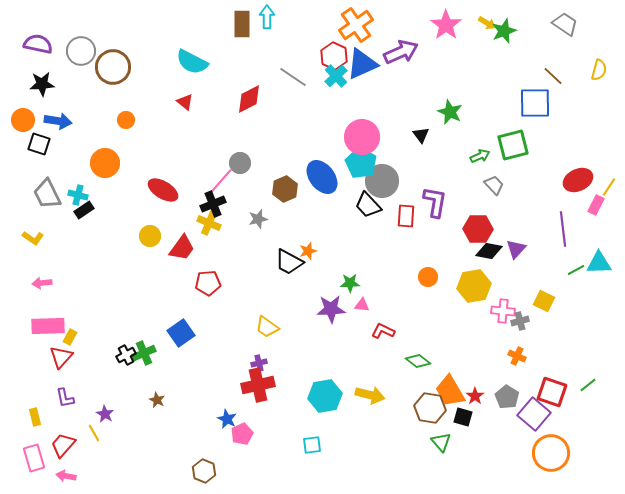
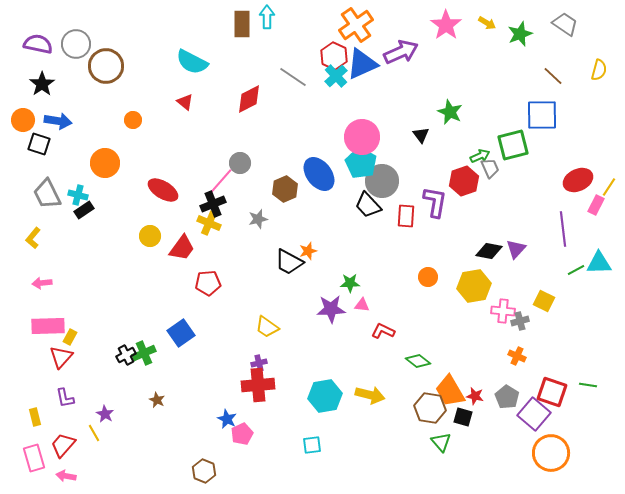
green star at (504, 31): moved 16 px right, 3 px down
gray circle at (81, 51): moved 5 px left, 7 px up
brown circle at (113, 67): moved 7 px left, 1 px up
black star at (42, 84): rotated 30 degrees counterclockwise
blue square at (535, 103): moved 7 px right, 12 px down
orange circle at (126, 120): moved 7 px right
blue ellipse at (322, 177): moved 3 px left, 3 px up
gray trapezoid at (494, 185): moved 4 px left, 17 px up; rotated 20 degrees clockwise
red hexagon at (478, 229): moved 14 px left, 48 px up; rotated 20 degrees counterclockwise
yellow L-shape at (33, 238): rotated 95 degrees clockwise
red cross at (258, 385): rotated 8 degrees clockwise
green line at (588, 385): rotated 48 degrees clockwise
red star at (475, 396): rotated 24 degrees counterclockwise
